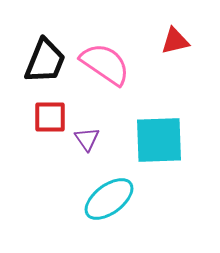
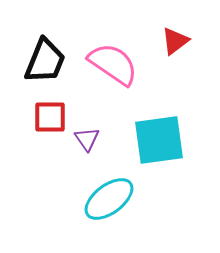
red triangle: rotated 24 degrees counterclockwise
pink semicircle: moved 8 px right
cyan square: rotated 6 degrees counterclockwise
